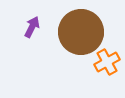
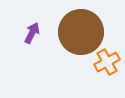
purple arrow: moved 6 px down
